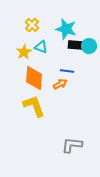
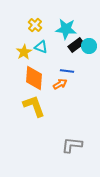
yellow cross: moved 3 px right
cyan star: rotated 10 degrees counterclockwise
black rectangle: rotated 42 degrees counterclockwise
